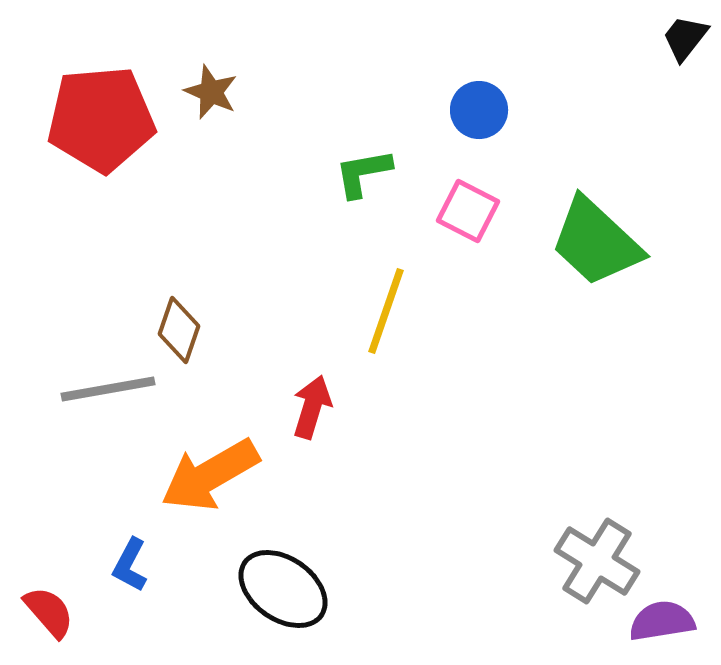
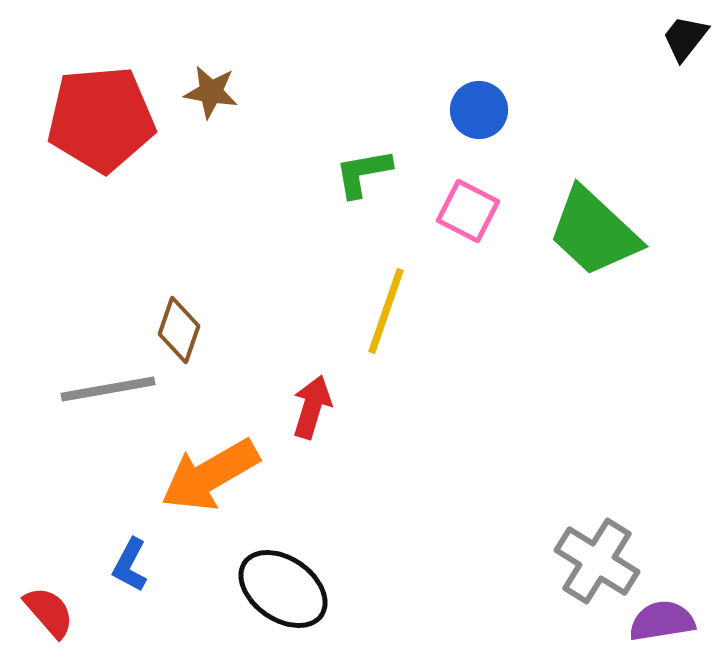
brown star: rotated 14 degrees counterclockwise
green trapezoid: moved 2 px left, 10 px up
